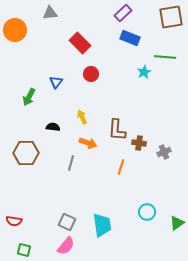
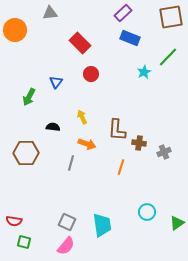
green line: moved 3 px right; rotated 50 degrees counterclockwise
orange arrow: moved 1 px left, 1 px down
green square: moved 8 px up
